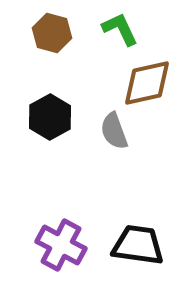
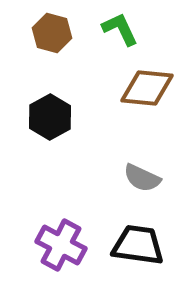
brown diamond: moved 5 px down; rotated 18 degrees clockwise
gray semicircle: moved 28 px right, 47 px down; rotated 45 degrees counterclockwise
